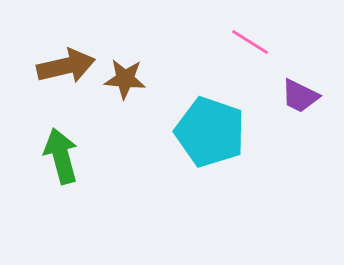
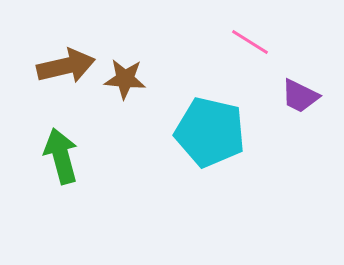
cyan pentagon: rotated 6 degrees counterclockwise
